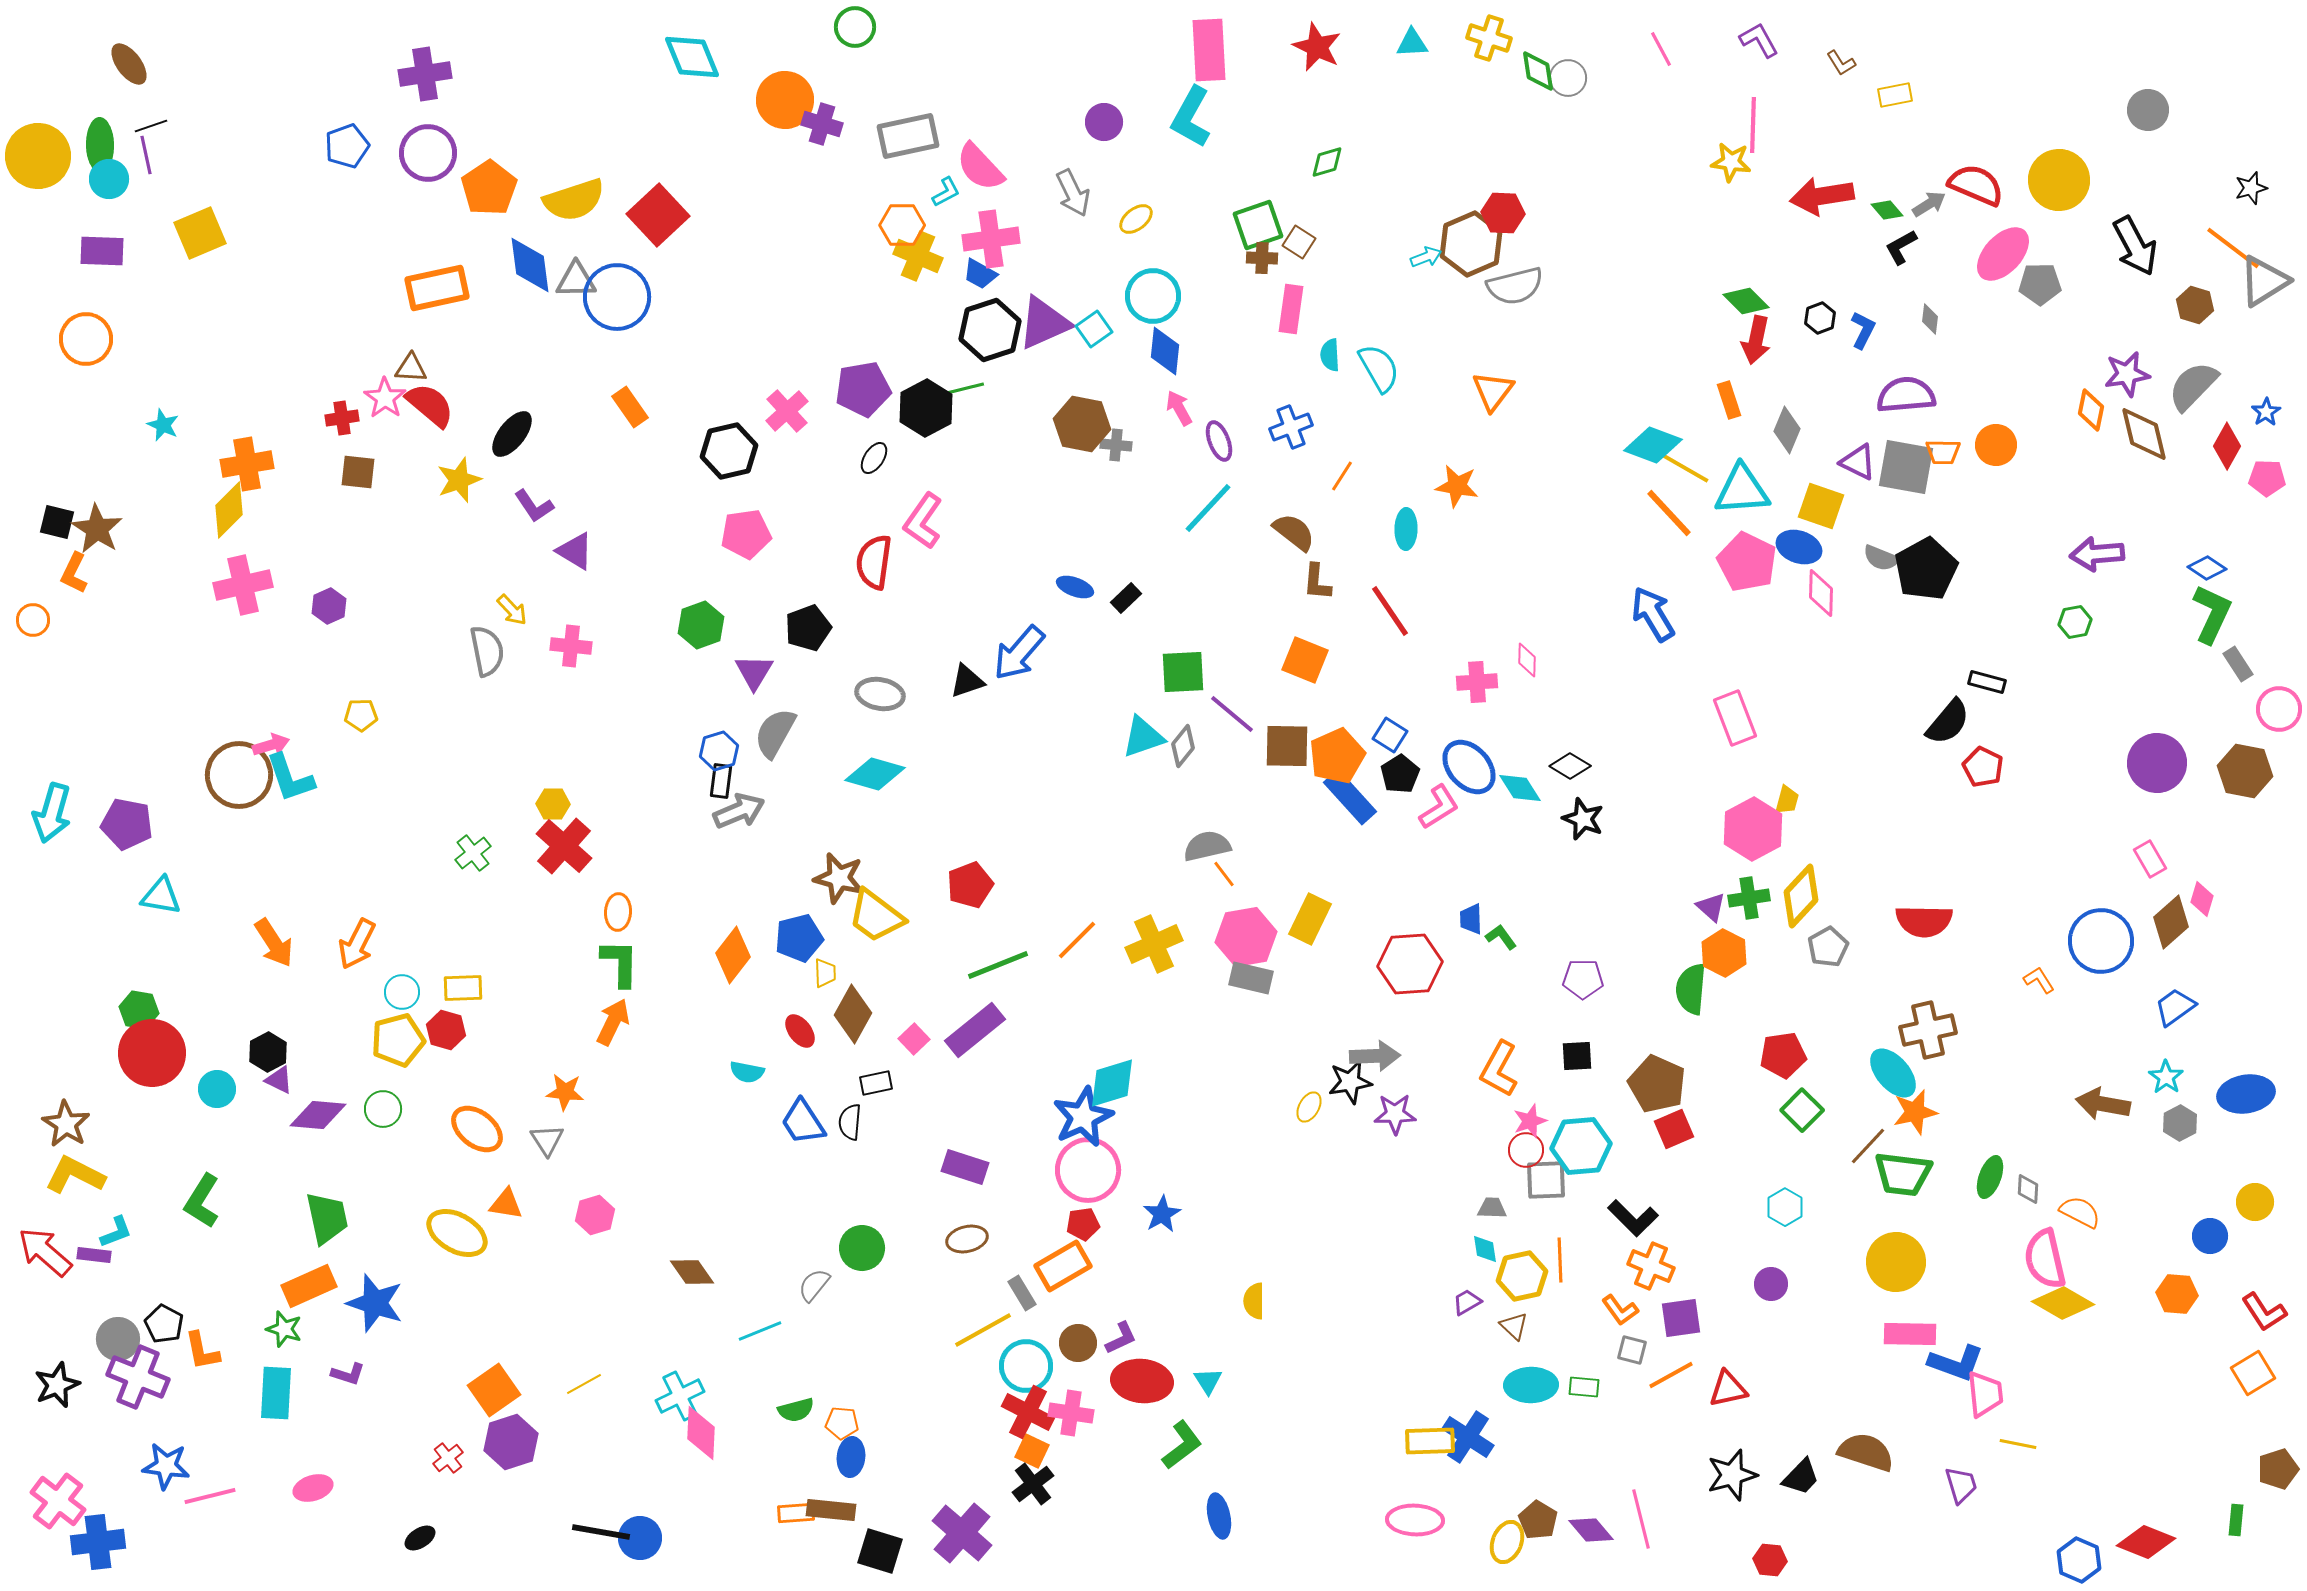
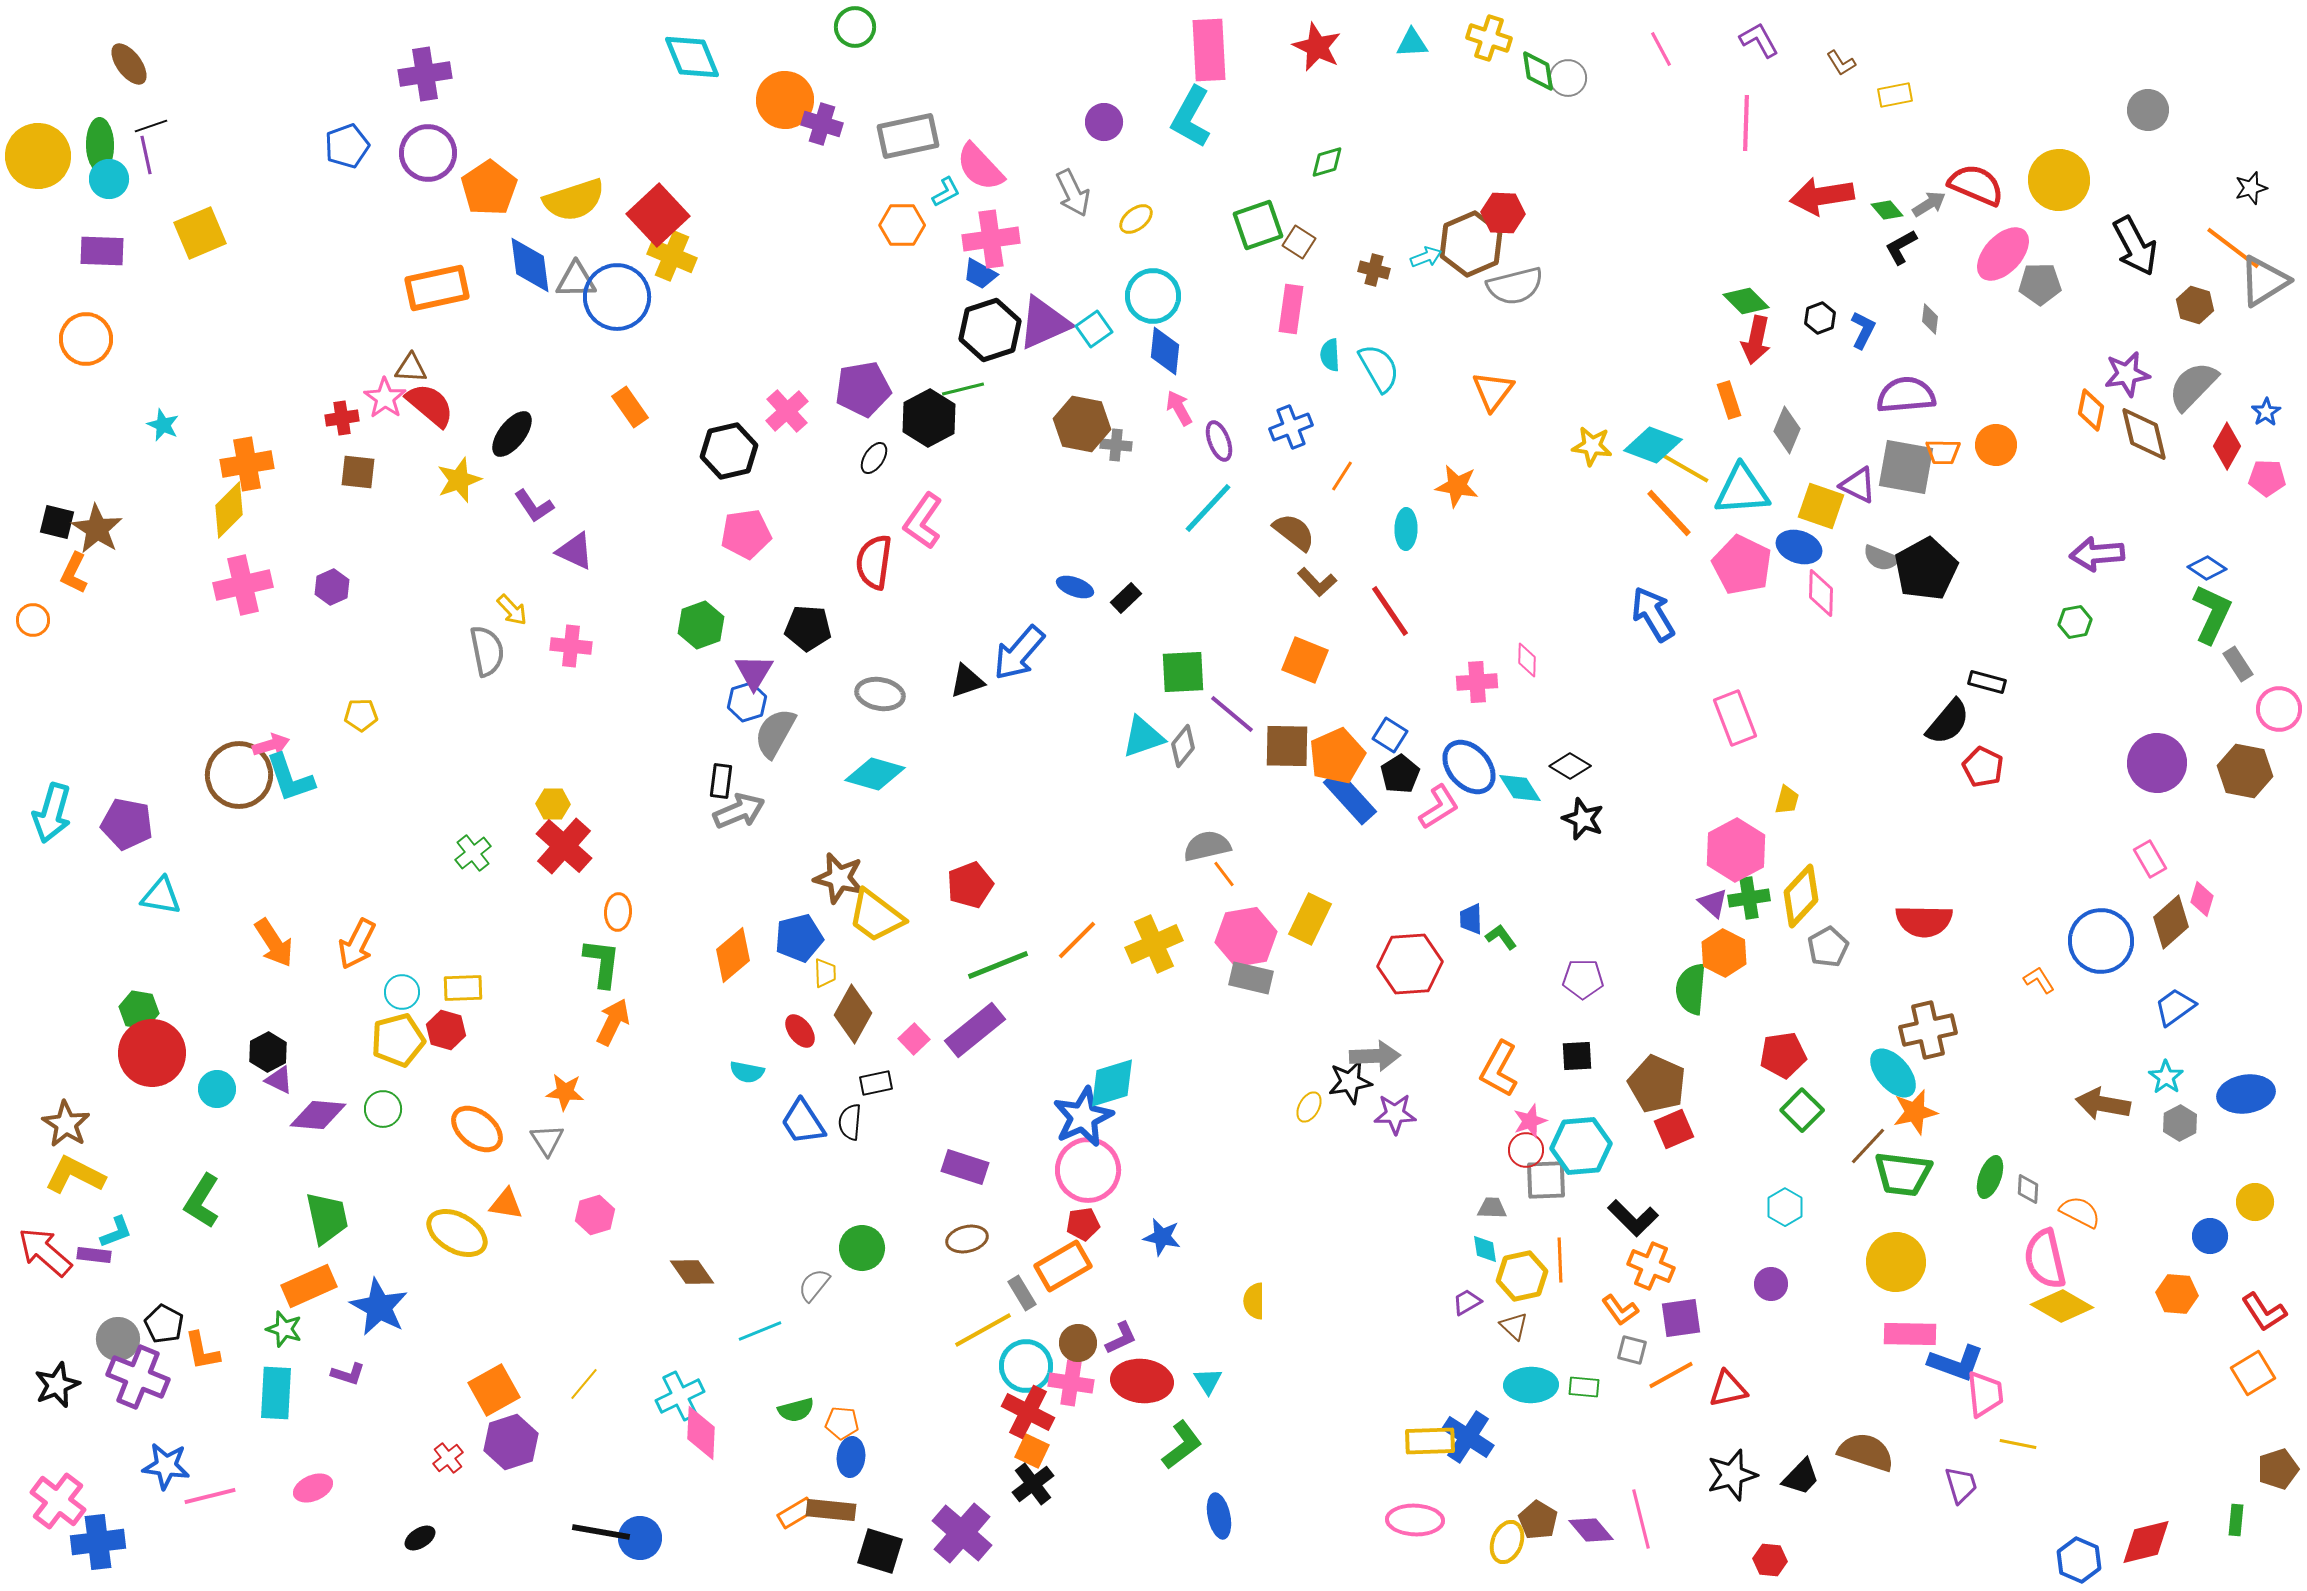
pink line at (1753, 125): moved 7 px left, 2 px up
yellow star at (1731, 162): moved 139 px left, 284 px down
yellow cross at (918, 256): moved 246 px left
brown cross at (1262, 258): moved 112 px right, 12 px down; rotated 12 degrees clockwise
black hexagon at (926, 408): moved 3 px right, 10 px down
purple triangle at (1858, 462): moved 23 px down
purple triangle at (575, 551): rotated 6 degrees counterclockwise
pink pentagon at (1747, 562): moved 5 px left, 3 px down
brown L-shape at (1317, 582): rotated 48 degrees counterclockwise
purple hexagon at (329, 606): moved 3 px right, 19 px up
black pentagon at (808, 628): rotated 24 degrees clockwise
blue hexagon at (719, 751): moved 28 px right, 49 px up
pink hexagon at (1753, 829): moved 17 px left, 21 px down
purple triangle at (1711, 907): moved 2 px right, 4 px up
orange diamond at (733, 955): rotated 12 degrees clockwise
green L-shape at (620, 963): moved 18 px left; rotated 6 degrees clockwise
blue star at (1162, 1214): moved 23 px down; rotated 30 degrees counterclockwise
blue star at (375, 1303): moved 4 px right, 4 px down; rotated 10 degrees clockwise
yellow diamond at (2063, 1303): moved 1 px left, 3 px down
yellow line at (584, 1384): rotated 21 degrees counterclockwise
orange square at (494, 1390): rotated 6 degrees clockwise
pink cross at (1071, 1413): moved 30 px up
pink ellipse at (313, 1488): rotated 6 degrees counterclockwise
orange rectangle at (796, 1513): rotated 27 degrees counterclockwise
red diamond at (2146, 1542): rotated 36 degrees counterclockwise
